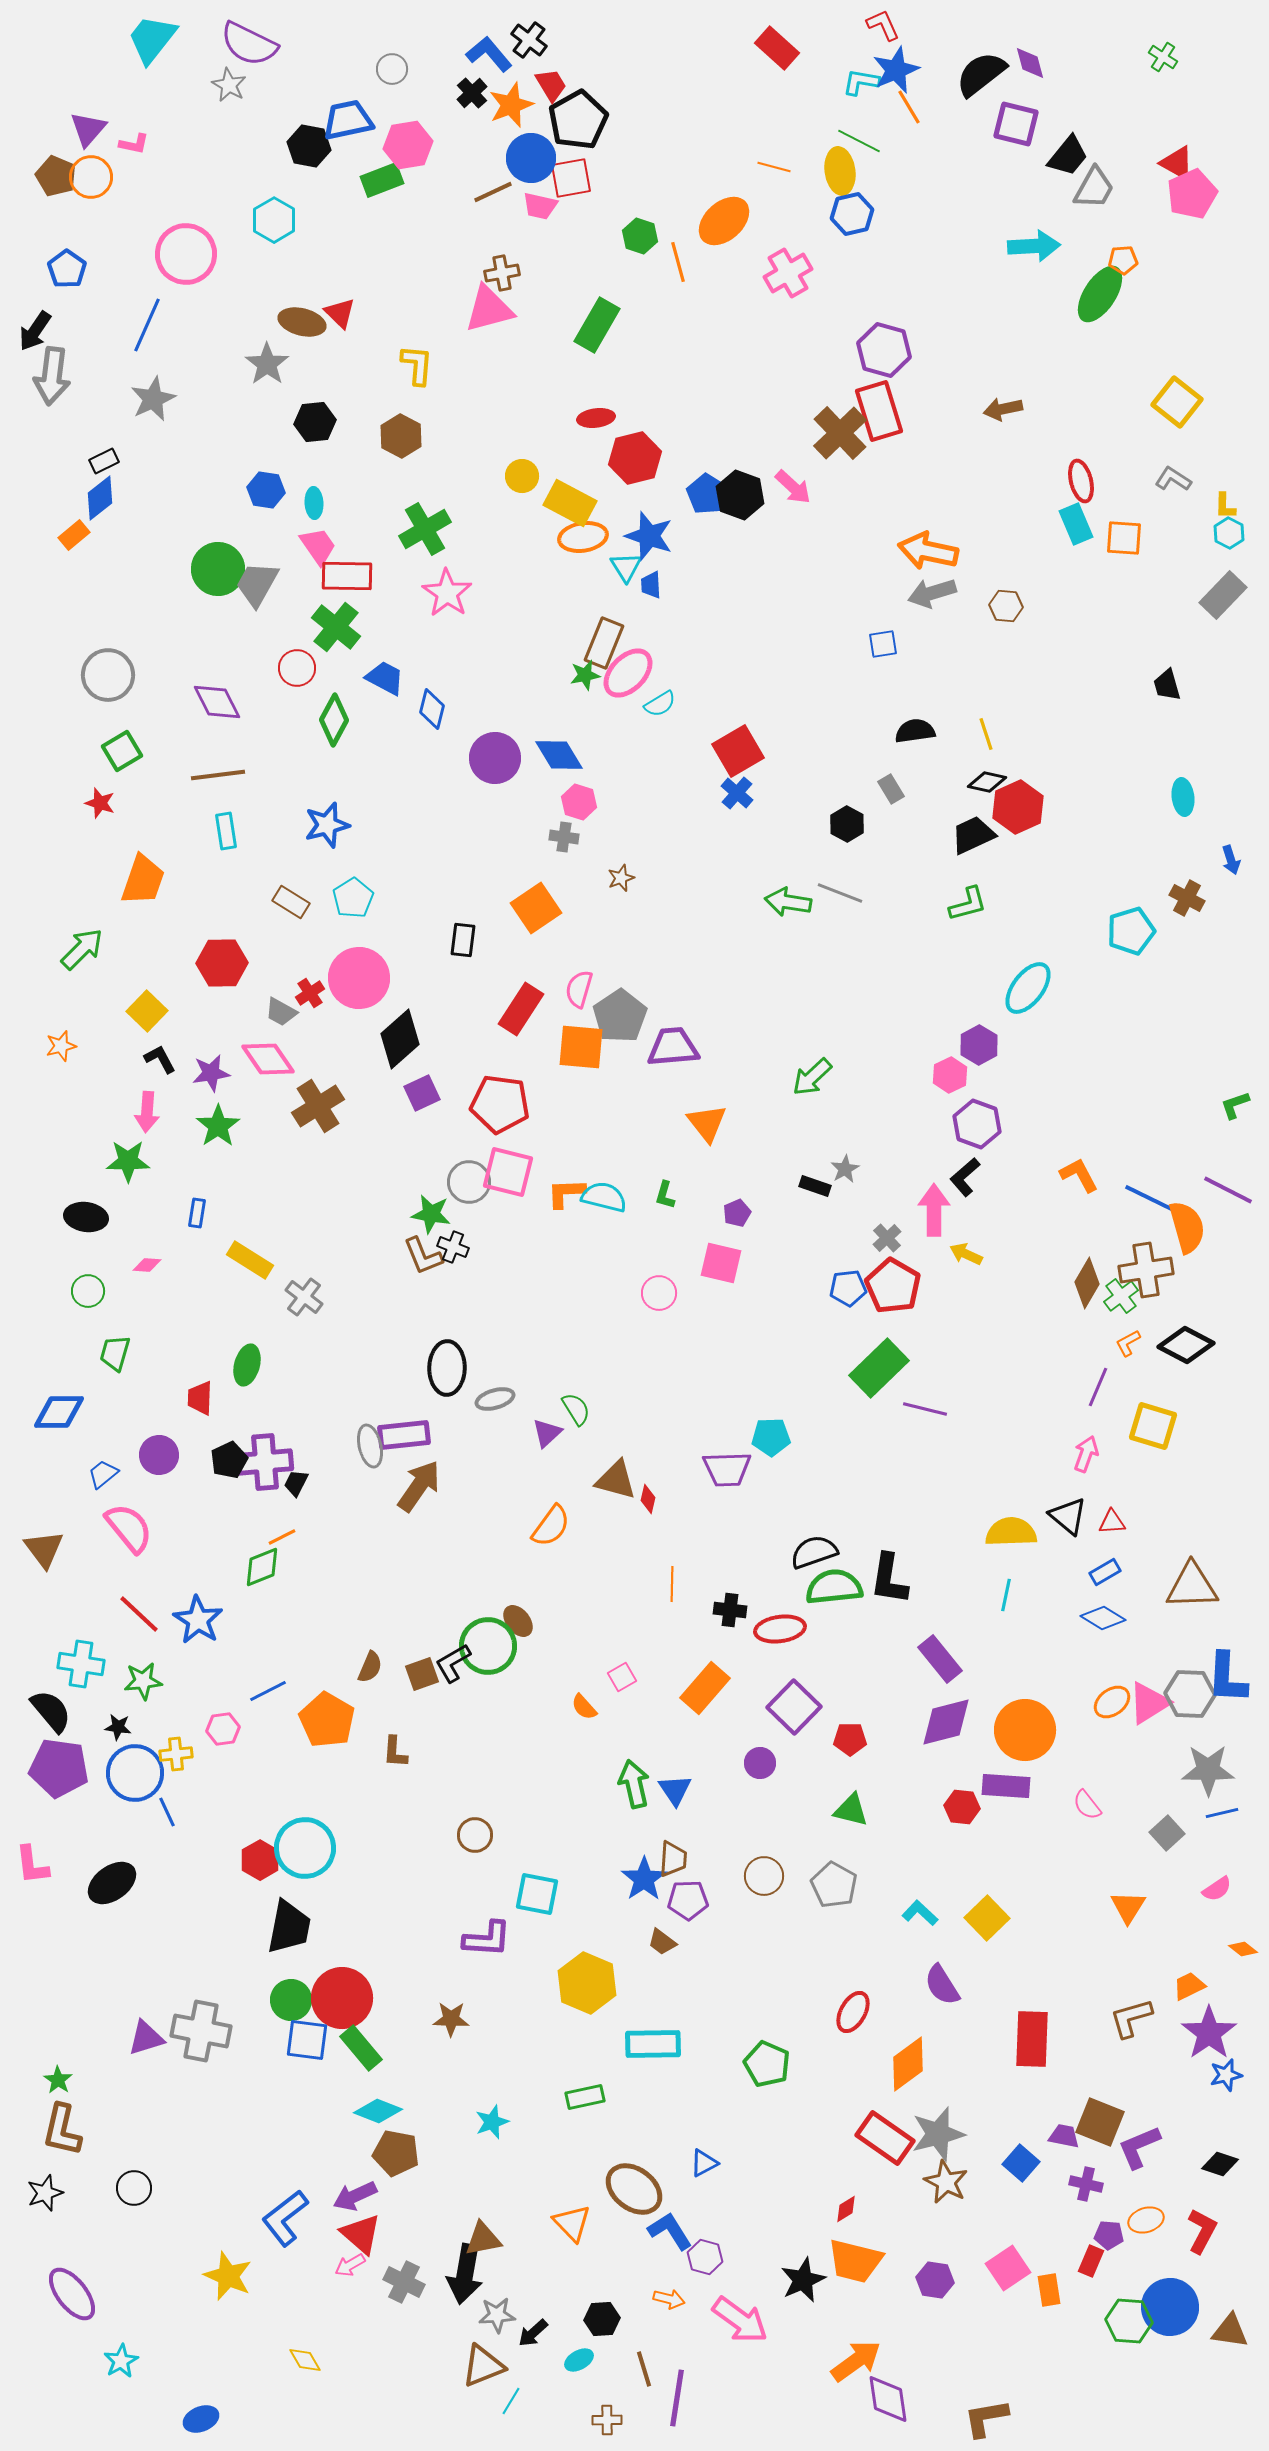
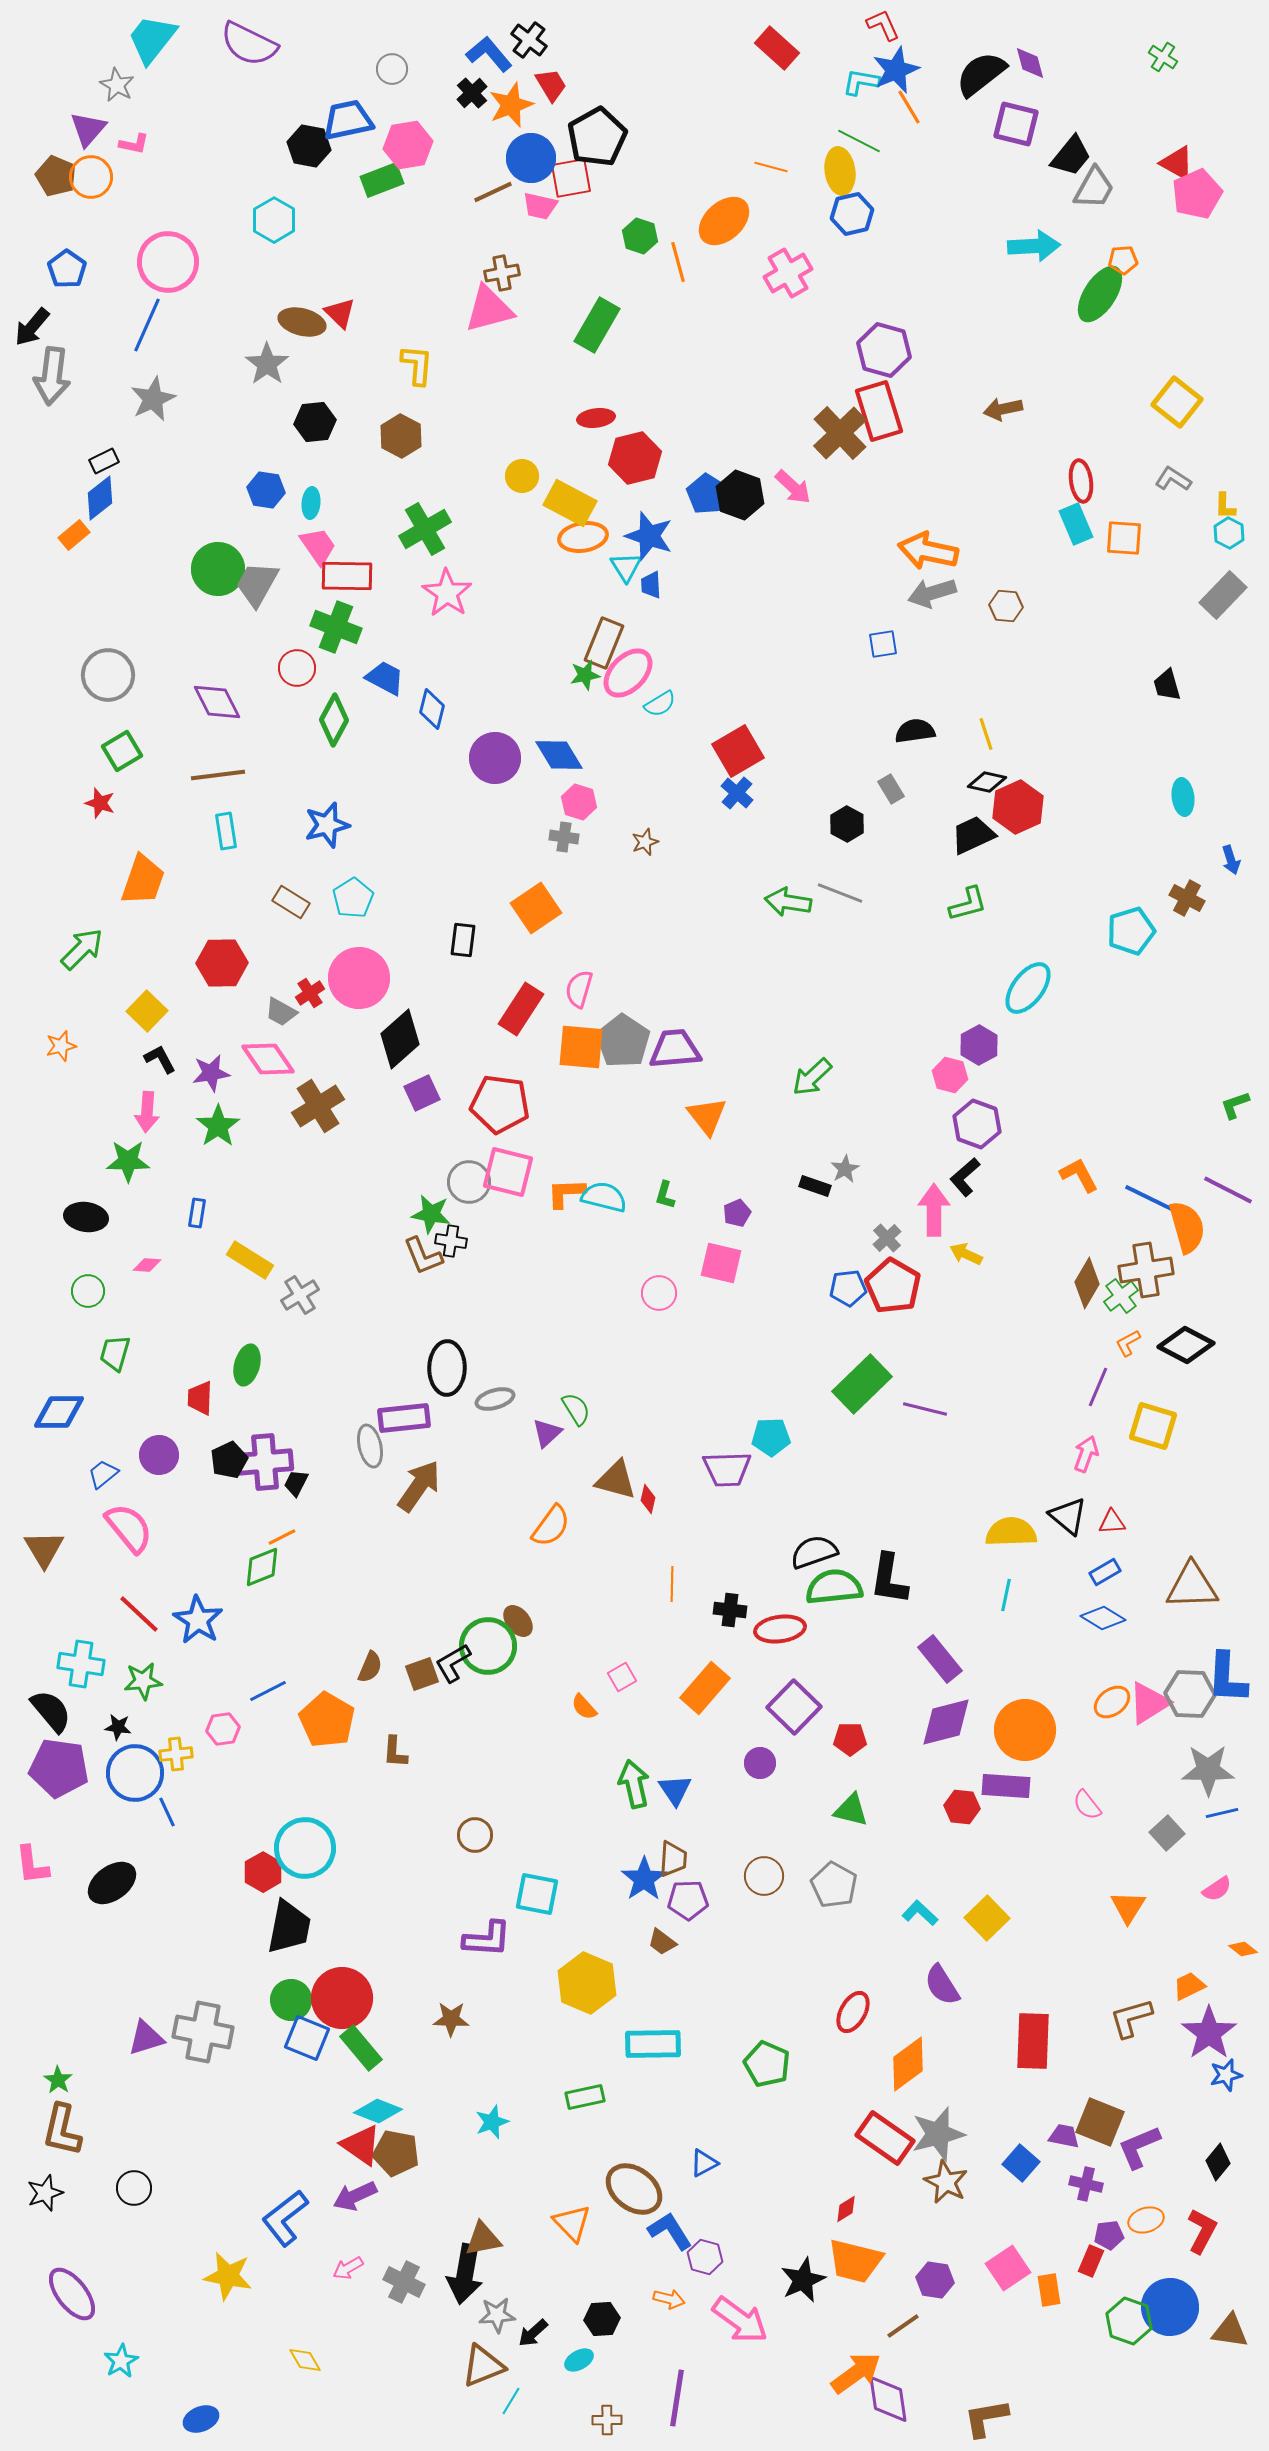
gray star at (229, 85): moved 112 px left
black pentagon at (578, 120): moved 19 px right, 17 px down
black trapezoid at (1068, 156): moved 3 px right
orange line at (774, 167): moved 3 px left
pink pentagon at (1192, 194): moved 5 px right
pink circle at (186, 254): moved 18 px left, 8 px down
black arrow at (35, 331): moved 3 px left, 4 px up; rotated 6 degrees clockwise
red ellipse at (1081, 481): rotated 6 degrees clockwise
cyan ellipse at (314, 503): moved 3 px left; rotated 8 degrees clockwise
green cross at (336, 627): rotated 18 degrees counterclockwise
brown star at (621, 878): moved 24 px right, 36 px up
gray pentagon at (620, 1016): moved 3 px right, 25 px down; rotated 4 degrees counterclockwise
purple trapezoid at (673, 1047): moved 2 px right, 2 px down
pink hexagon at (950, 1075): rotated 20 degrees counterclockwise
orange triangle at (707, 1123): moved 7 px up
black cross at (453, 1247): moved 2 px left, 6 px up; rotated 12 degrees counterclockwise
gray cross at (304, 1297): moved 4 px left, 2 px up; rotated 21 degrees clockwise
green rectangle at (879, 1368): moved 17 px left, 16 px down
purple rectangle at (404, 1435): moved 17 px up
brown triangle at (44, 1549): rotated 6 degrees clockwise
red hexagon at (260, 1860): moved 3 px right, 12 px down
gray cross at (201, 2031): moved 2 px right, 1 px down
red rectangle at (1032, 2039): moved 1 px right, 2 px down
blue square at (307, 2040): moved 2 px up; rotated 15 degrees clockwise
black diamond at (1220, 2164): moved 2 px left, 2 px up; rotated 69 degrees counterclockwise
red triangle at (361, 2234): moved 89 px up; rotated 6 degrees counterclockwise
purple pentagon at (1109, 2235): rotated 12 degrees counterclockwise
pink arrow at (350, 2265): moved 2 px left, 3 px down
yellow star at (228, 2276): rotated 12 degrees counterclockwise
green hexagon at (1129, 2321): rotated 15 degrees clockwise
orange arrow at (856, 2361): moved 12 px down
brown line at (644, 2369): moved 259 px right, 43 px up; rotated 72 degrees clockwise
